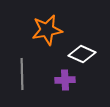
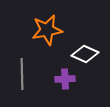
white diamond: moved 3 px right
purple cross: moved 1 px up
